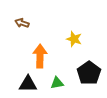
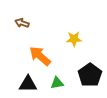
yellow star: rotated 21 degrees counterclockwise
orange arrow: rotated 50 degrees counterclockwise
black pentagon: moved 1 px right, 2 px down
